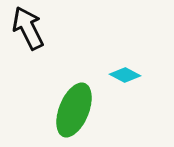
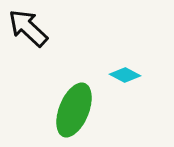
black arrow: rotated 21 degrees counterclockwise
